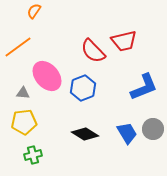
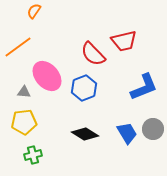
red semicircle: moved 3 px down
blue hexagon: moved 1 px right
gray triangle: moved 1 px right, 1 px up
